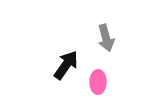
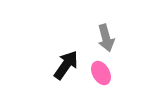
pink ellipse: moved 3 px right, 9 px up; rotated 30 degrees counterclockwise
